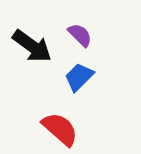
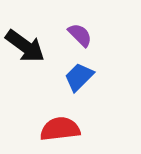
black arrow: moved 7 px left
red semicircle: rotated 48 degrees counterclockwise
